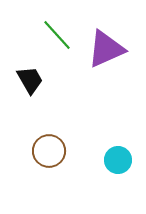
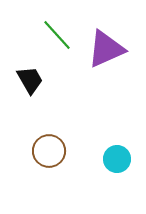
cyan circle: moved 1 px left, 1 px up
